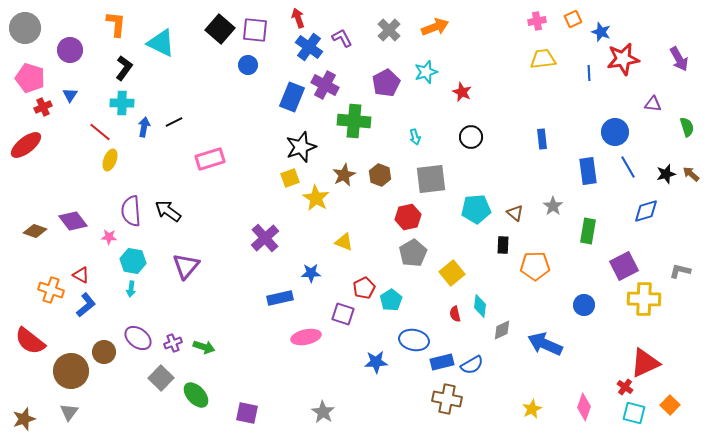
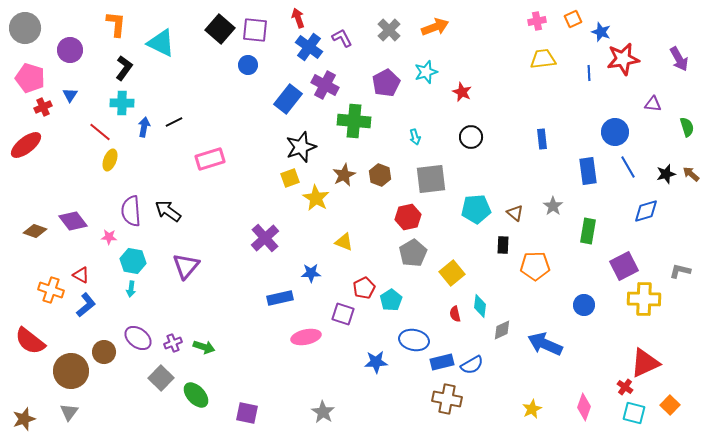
blue rectangle at (292, 97): moved 4 px left, 2 px down; rotated 16 degrees clockwise
